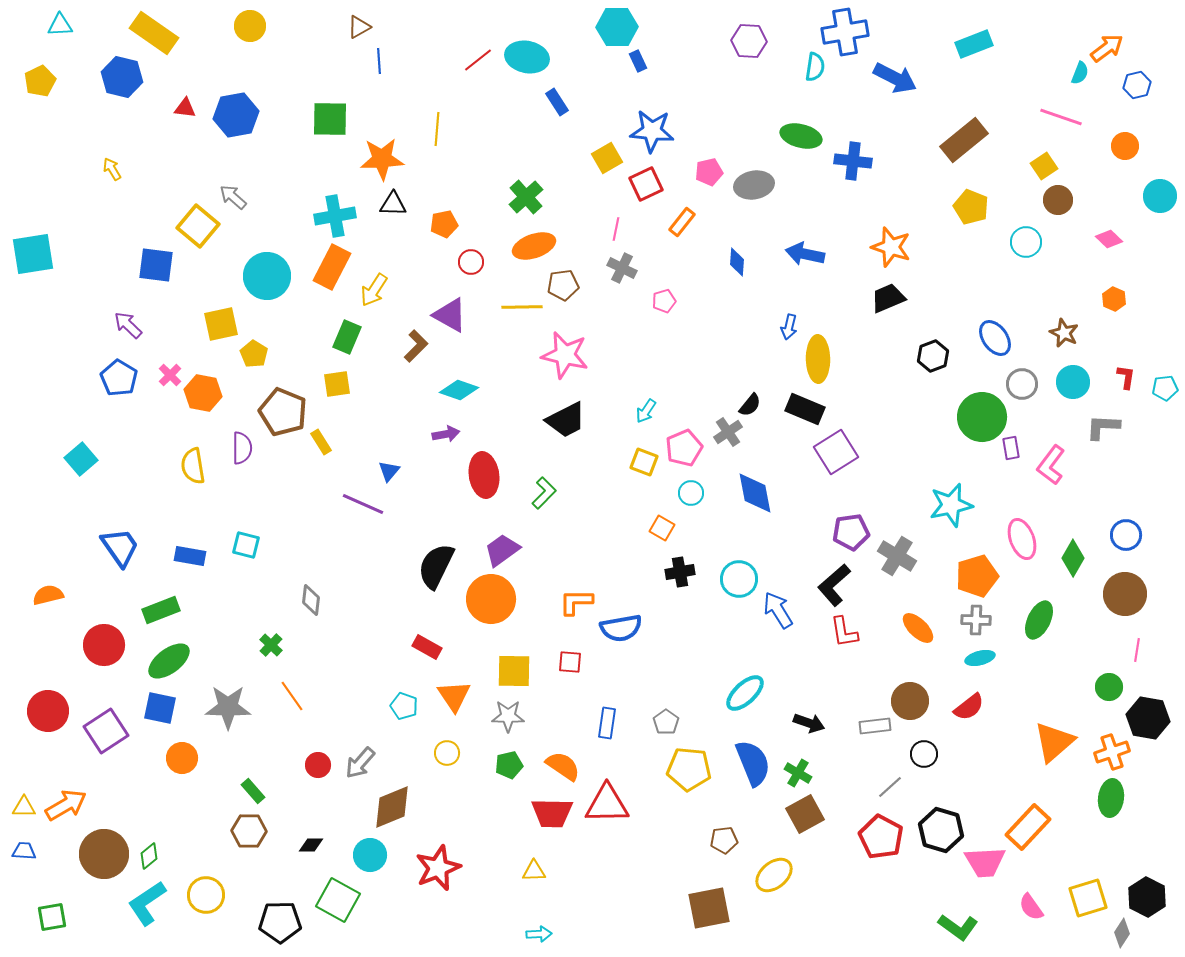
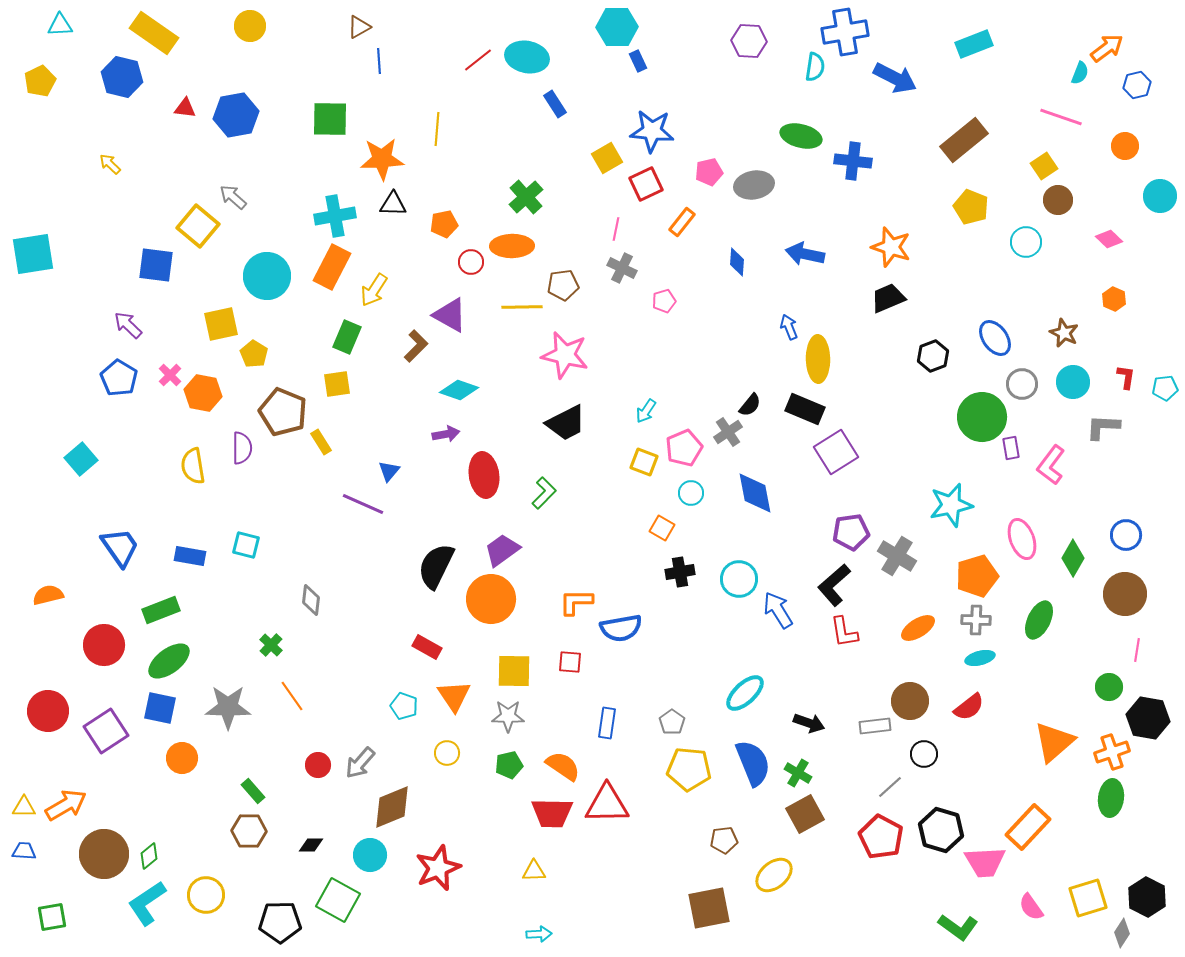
blue rectangle at (557, 102): moved 2 px left, 2 px down
yellow arrow at (112, 169): moved 2 px left, 5 px up; rotated 15 degrees counterclockwise
orange ellipse at (534, 246): moved 22 px left; rotated 18 degrees clockwise
blue arrow at (789, 327): rotated 145 degrees clockwise
black trapezoid at (566, 420): moved 3 px down
orange ellipse at (918, 628): rotated 76 degrees counterclockwise
gray pentagon at (666, 722): moved 6 px right
